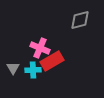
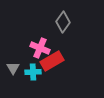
gray diamond: moved 17 px left, 2 px down; rotated 40 degrees counterclockwise
cyan cross: moved 2 px down
